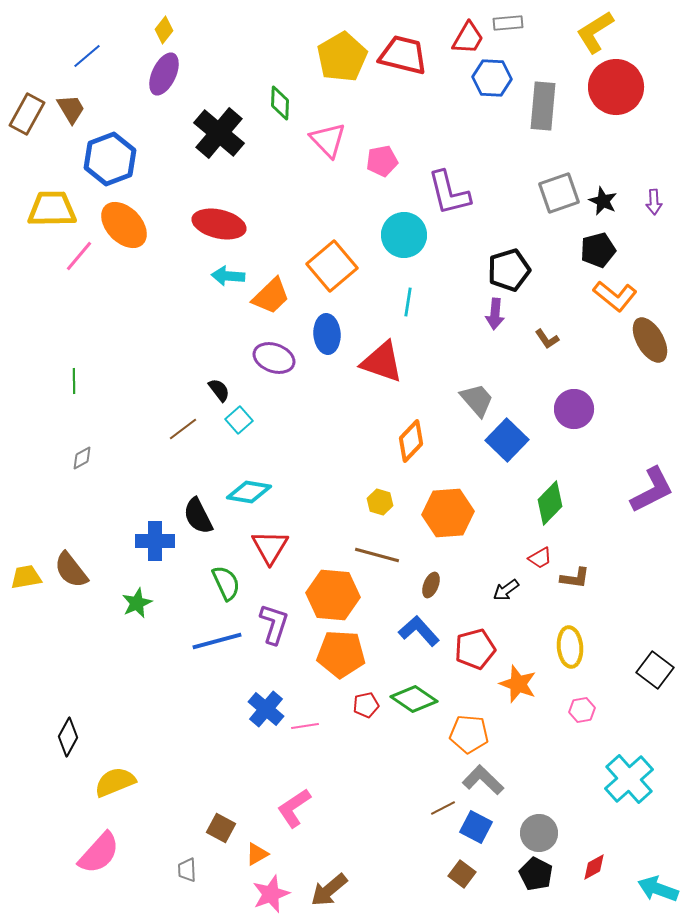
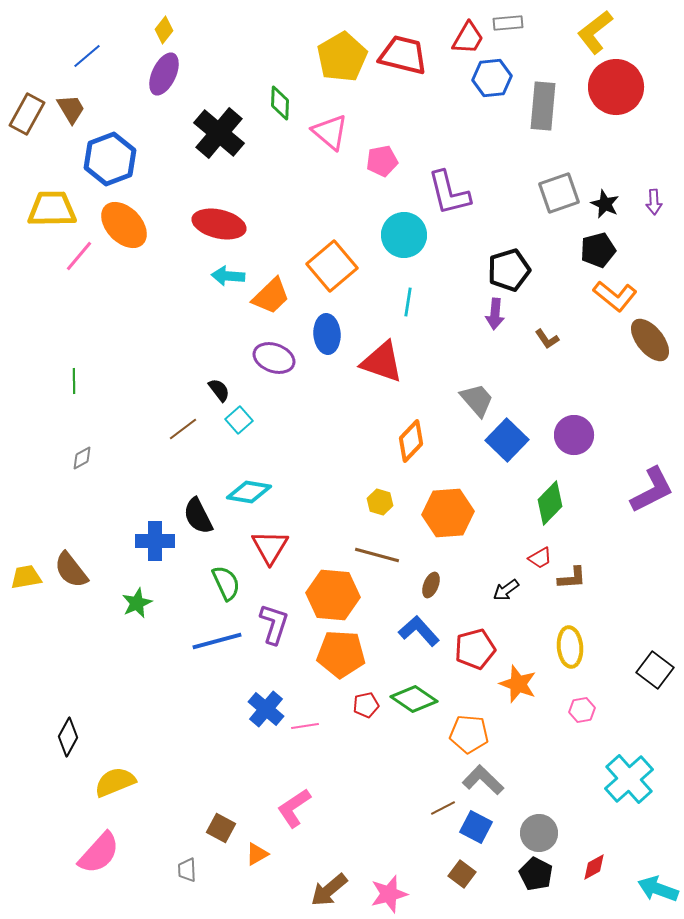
yellow L-shape at (595, 32): rotated 6 degrees counterclockwise
blue hexagon at (492, 78): rotated 9 degrees counterclockwise
pink triangle at (328, 140): moved 2 px right, 8 px up; rotated 6 degrees counterclockwise
black star at (603, 201): moved 2 px right, 3 px down
brown ellipse at (650, 340): rotated 9 degrees counterclockwise
purple circle at (574, 409): moved 26 px down
brown L-shape at (575, 578): moved 3 px left; rotated 12 degrees counterclockwise
pink star at (271, 894): moved 118 px right; rotated 6 degrees clockwise
